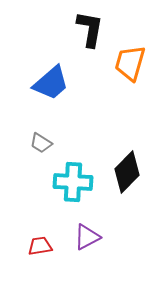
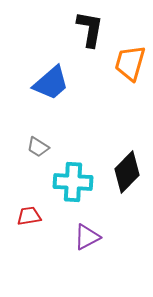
gray trapezoid: moved 3 px left, 4 px down
red trapezoid: moved 11 px left, 30 px up
